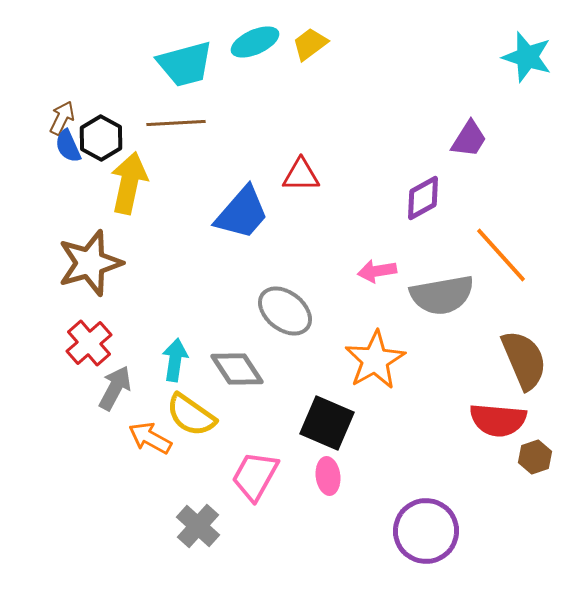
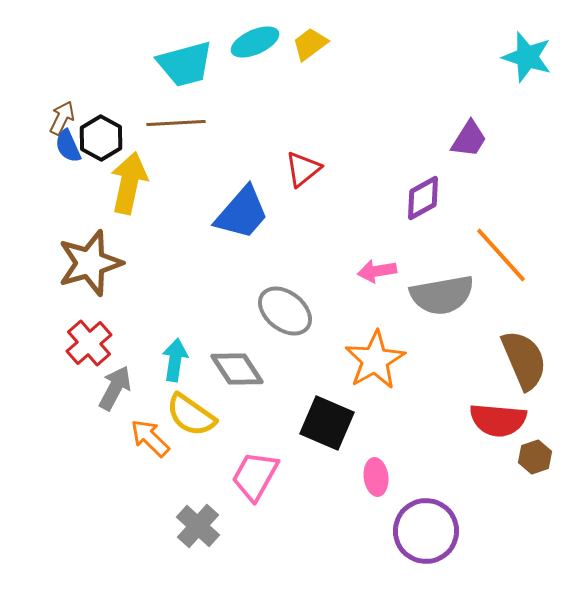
red triangle: moved 2 px right, 6 px up; rotated 39 degrees counterclockwise
orange arrow: rotated 15 degrees clockwise
pink ellipse: moved 48 px right, 1 px down
